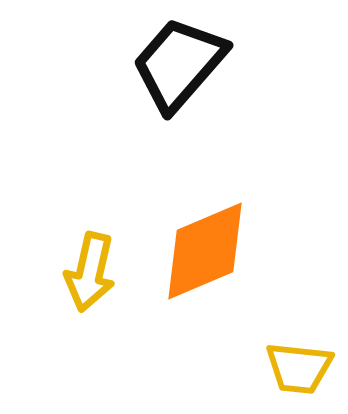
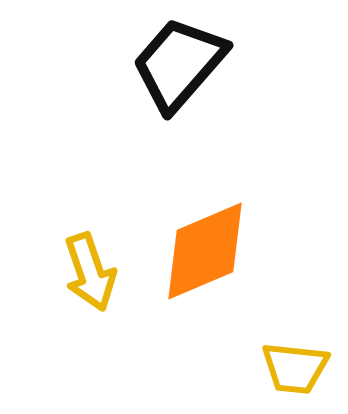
yellow arrow: rotated 32 degrees counterclockwise
yellow trapezoid: moved 4 px left
